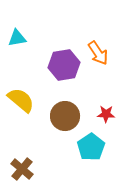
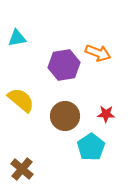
orange arrow: rotated 35 degrees counterclockwise
